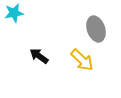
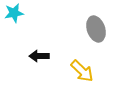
black arrow: rotated 36 degrees counterclockwise
yellow arrow: moved 11 px down
